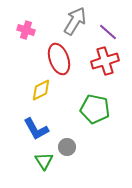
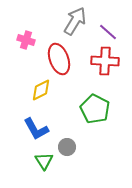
pink cross: moved 10 px down
red cross: rotated 20 degrees clockwise
green pentagon: rotated 16 degrees clockwise
